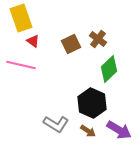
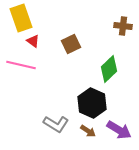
brown cross: moved 25 px right, 13 px up; rotated 30 degrees counterclockwise
